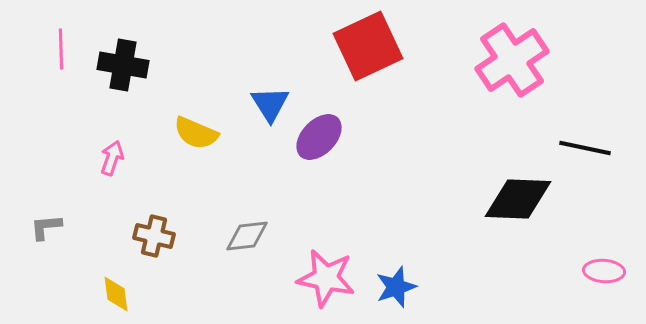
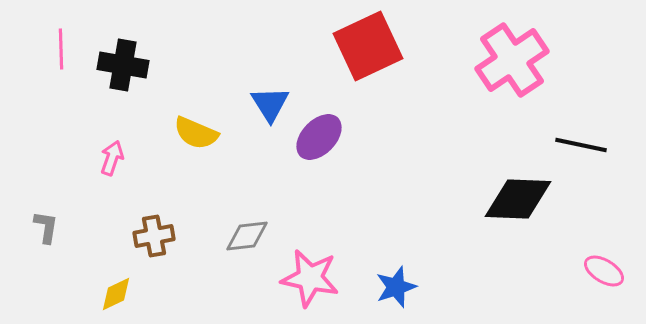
black line: moved 4 px left, 3 px up
gray L-shape: rotated 104 degrees clockwise
brown cross: rotated 24 degrees counterclockwise
pink ellipse: rotated 27 degrees clockwise
pink star: moved 16 px left
yellow diamond: rotated 72 degrees clockwise
